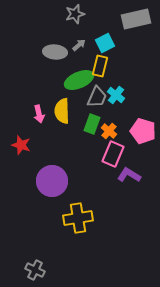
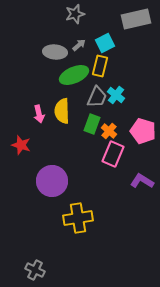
green ellipse: moved 5 px left, 5 px up
purple L-shape: moved 13 px right, 6 px down
